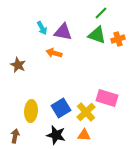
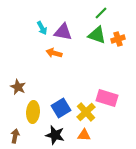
brown star: moved 22 px down
yellow ellipse: moved 2 px right, 1 px down
black star: moved 1 px left
